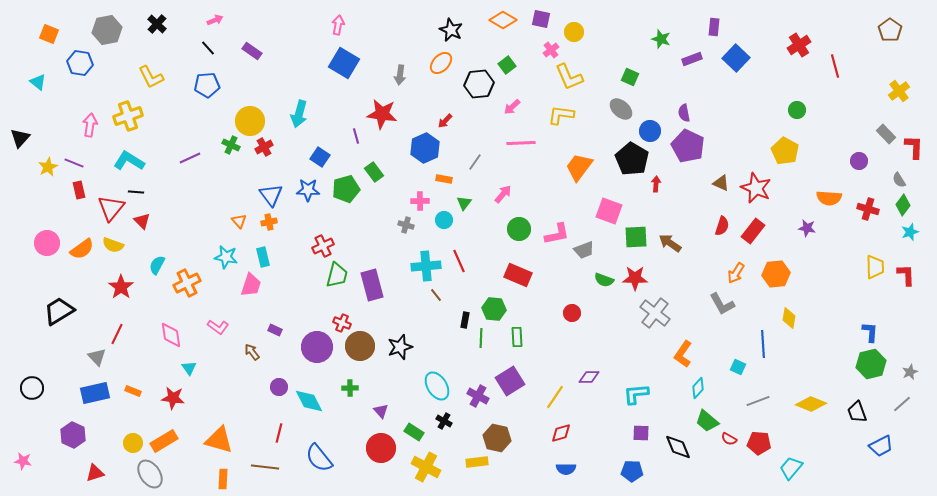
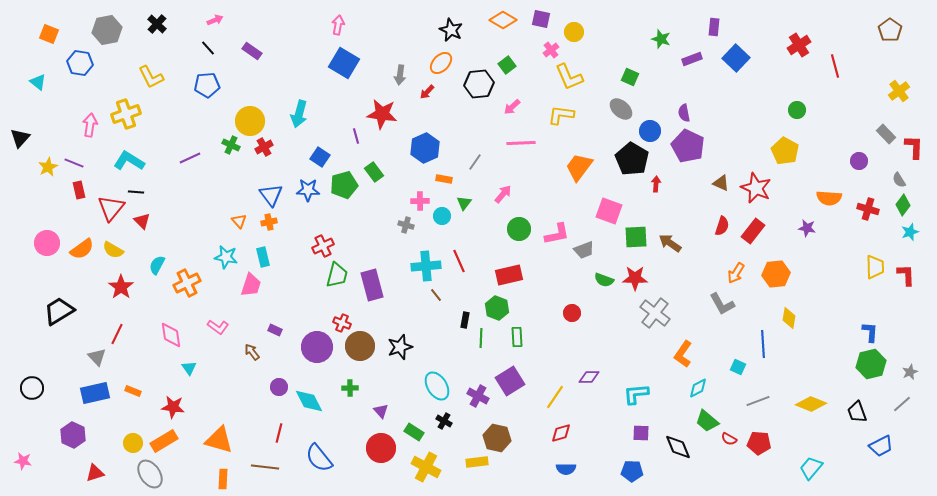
yellow cross at (128, 116): moved 2 px left, 2 px up
red arrow at (445, 121): moved 18 px left, 29 px up
green pentagon at (346, 189): moved 2 px left, 4 px up
cyan circle at (444, 220): moved 2 px left, 4 px up
yellow semicircle at (113, 245): moved 5 px down; rotated 10 degrees clockwise
red rectangle at (518, 275): moved 9 px left; rotated 36 degrees counterclockwise
green hexagon at (494, 309): moved 3 px right, 1 px up; rotated 15 degrees clockwise
cyan diamond at (698, 388): rotated 20 degrees clockwise
red star at (173, 398): moved 9 px down
cyan trapezoid at (791, 468): moved 20 px right
